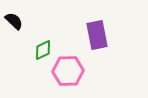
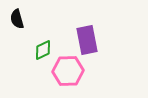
black semicircle: moved 3 px right, 2 px up; rotated 150 degrees counterclockwise
purple rectangle: moved 10 px left, 5 px down
